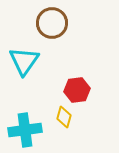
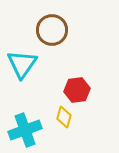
brown circle: moved 7 px down
cyan triangle: moved 2 px left, 3 px down
cyan cross: rotated 12 degrees counterclockwise
